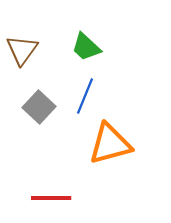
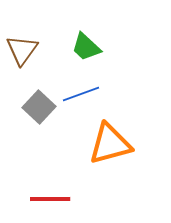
blue line: moved 4 px left, 2 px up; rotated 48 degrees clockwise
red line: moved 1 px left, 1 px down
